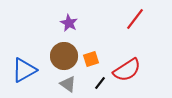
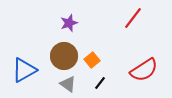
red line: moved 2 px left, 1 px up
purple star: rotated 24 degrees clockwise
orange square: moved 1 px right, 1 px down; rotated 21 degrees counterclockwise
red semicircle: moved 17 px right
